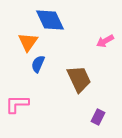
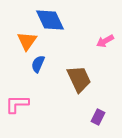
orange triangle: moved 1 px left, 1 px up
